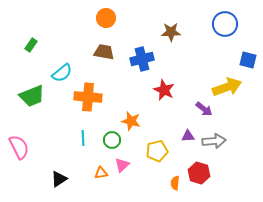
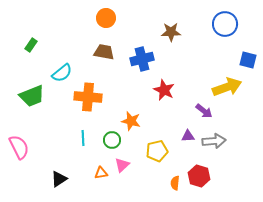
purple arrow: moved 2 px down
red hexagon: moved 3 px down
